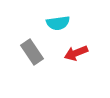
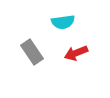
cyan semicircle: moved 5 px right, 1 px up
